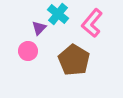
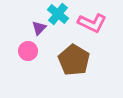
pink L-shape: rotated 104 degrees counterclockwise
